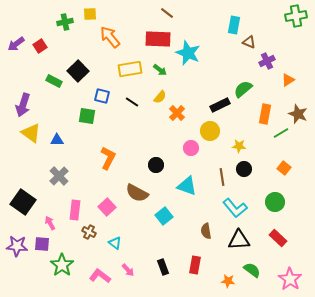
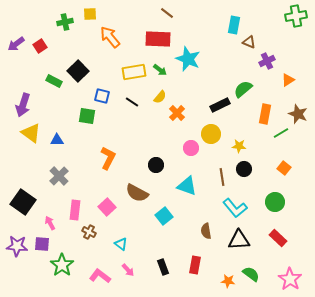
cyan star at (188, 53): moved 6 px down
yellow rectangle at (130, 69): moved 4 px right, 3 px down
yellow circle at (210, 131): moved 1 px right, 3 px down
cyan triangle at (115, 243): moved 6 px right, 1 px down
green semicircle at (252, 270): moved 1 px left, 4 px down
